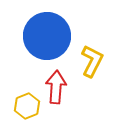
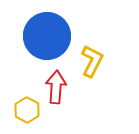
yellow hexagon: moved 4 px down; rotated 10 degrees counterclockwise
